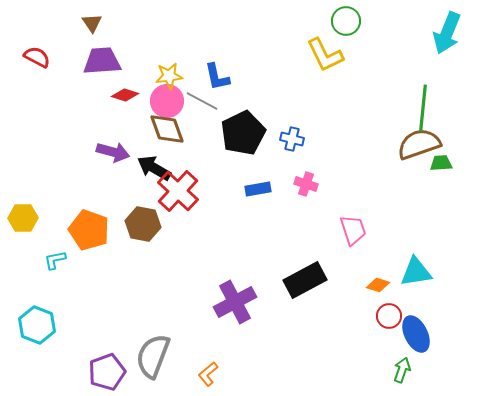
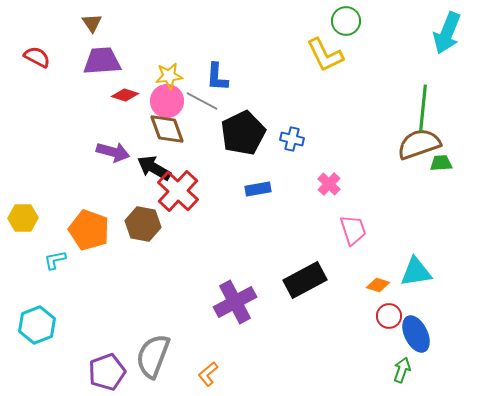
blue L-shape: rotated 16 degrees clockwise
pink cross: moved 23 px right; rotated 25 degrees clockwise
cyan hexagon: rotated 18 degrees clockwise
